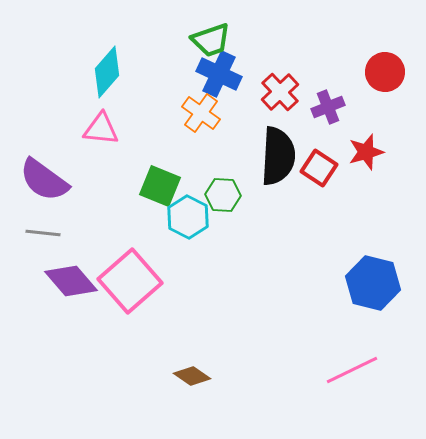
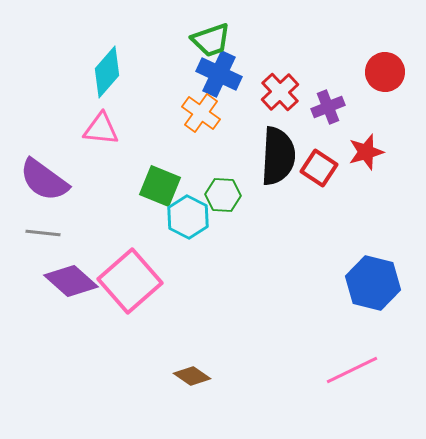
purple diamond: rotated 8 degrees counterclockwise
